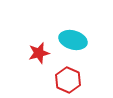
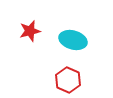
red star: moved 9 px left, 22 px up
